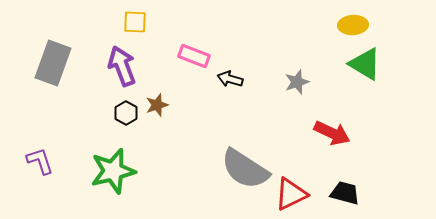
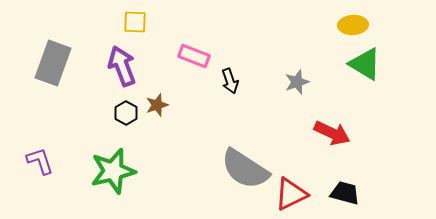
black arrow: moved 2 px down; rotated 125 degrees counterclockwise
